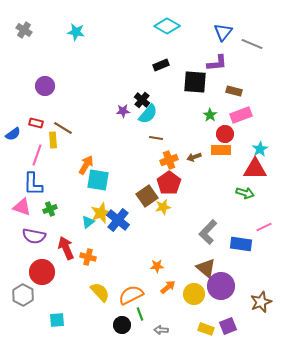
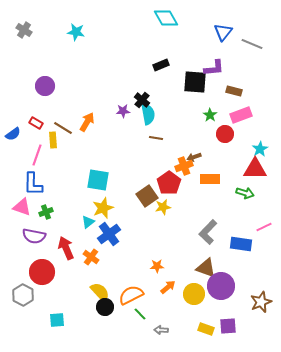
cyan diamond at (167, 26): moved 1 px left, 8 px up; rotated 30 degrees clockwise
purple L-shape at (217, 63): moved 3 px left, 5 px down
cyan semicircle at (148, 114): rotated 50 degrees counterclockwise
red rectangle at (36, 123): rotated 16 degrees clockwise
orange rectangle at (221, 150): moved 11 px left, 29 px down
orange cross at (169, 160): moved 15 px right, 6 px down
orange arrow at (86, 165): moved 1 px right, 43 px up
green cross at (50, 209): moved 4 px left, 3 px down
yellow star at (101, 213): moved 2 px right, 5 px up
blue cross at (118, 220): moved 9 px left, 14 px down; rotated 15 degrees clockwise
orange cross at (88, 257): moved 3 px right; rotated 21 degrees clockwise
brown triangle at (206, 268): rotated 20 degrees counterclockwise
green line at (140, 314): rotated 24 degrees counterclockwise
black circle at (122, 325): moved 17 px left, 18 px up
purple square at (228, 326): rotated 18 degrees clockwise
